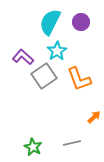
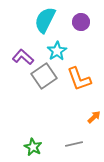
cyan semicircle: moved 5 px left, 2 px up
gray line: moved 2 px right, 1 px down
